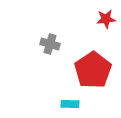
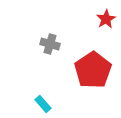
red star: rotated 24 degrees counterclockwise
cyan rectangle: moved 27 px left; rotated 48 degrees clockwise
